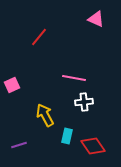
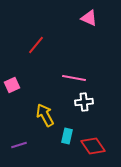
pink triangle: moved 7 px left, 1 px up
red line: moved 3 px left, 8 px down
